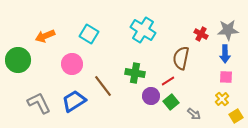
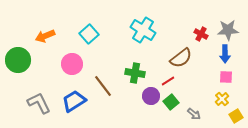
cyan square: rotated 18 degrees clockwise
brown semicircle: rotated 140 degrees counterclockwise
